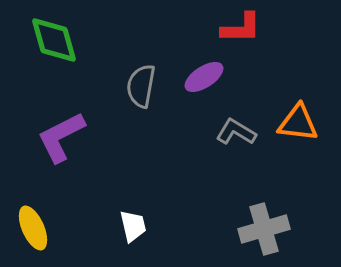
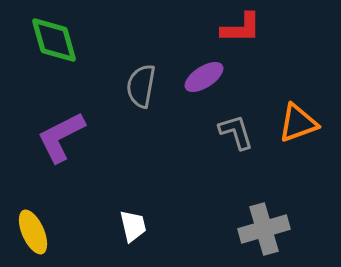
orange triangle: rotated 27 degrees counterclockwise
gray L-shape: rotated 42 degrees clockwise
yellow ellipse: moved 4 px down
